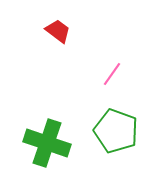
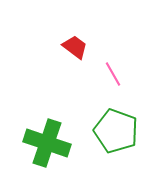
red trapezoid: moved 17 px right, 16 px down
pink line: moved 1 px right; rotated 65 degrees counterclockwise
